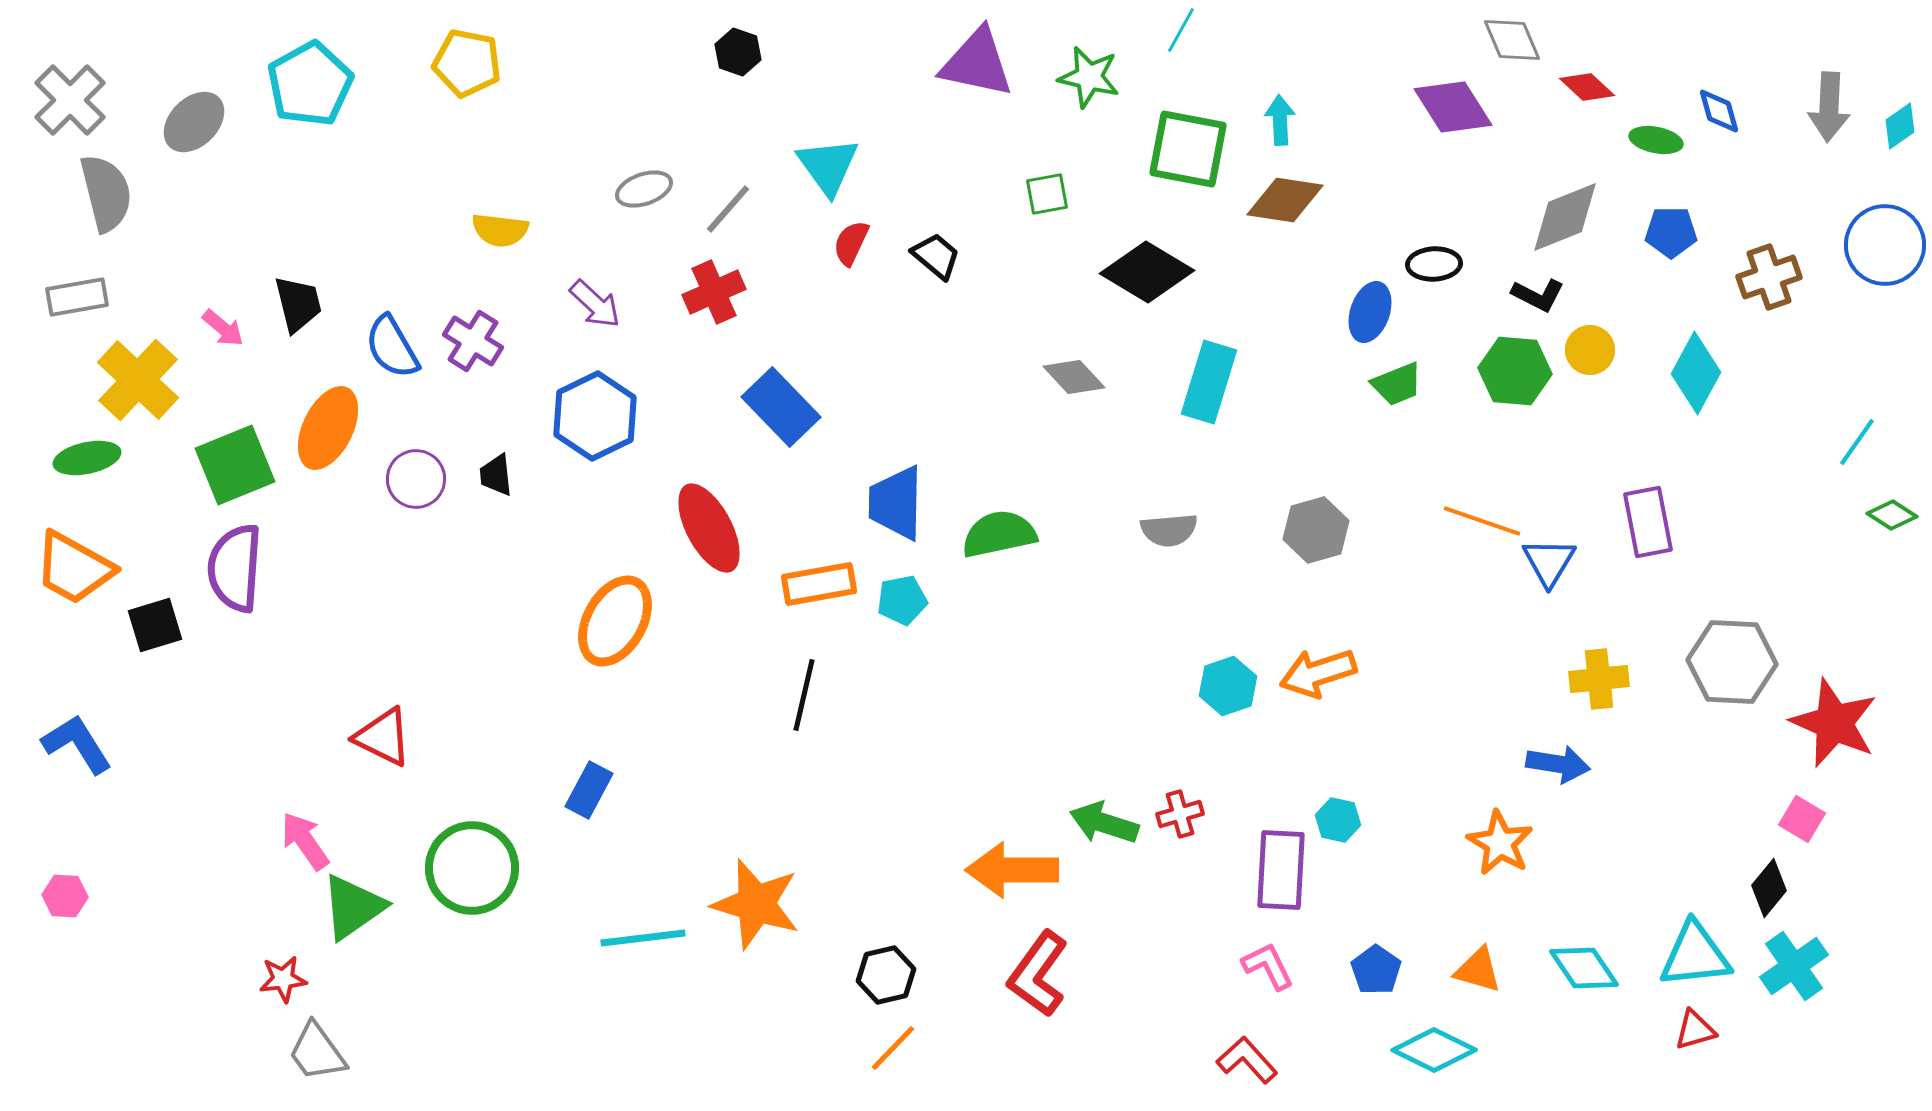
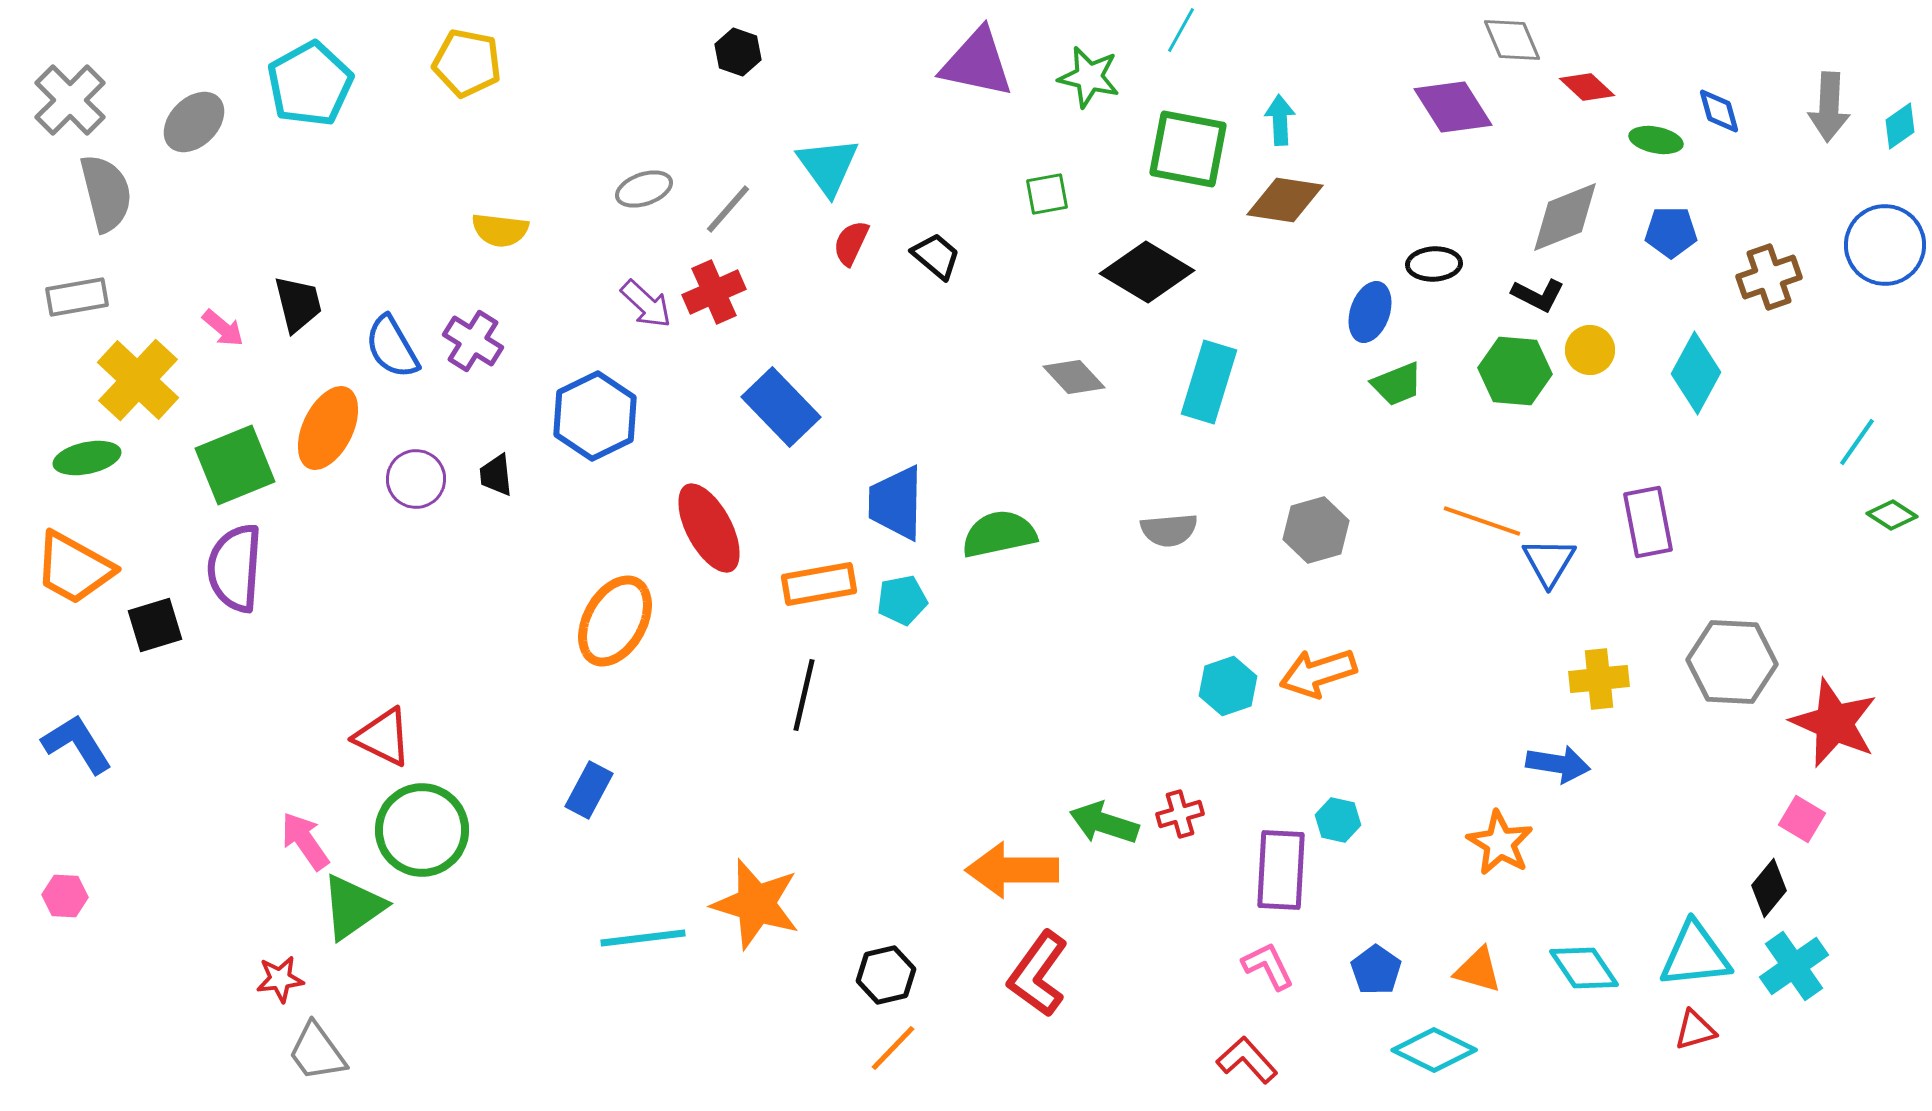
purple arrow at (595, 304): moved 51 px right
green circle at (472, 868): moved 50 px left, 38 px up
red star at (283, 979): moved 3 px left
